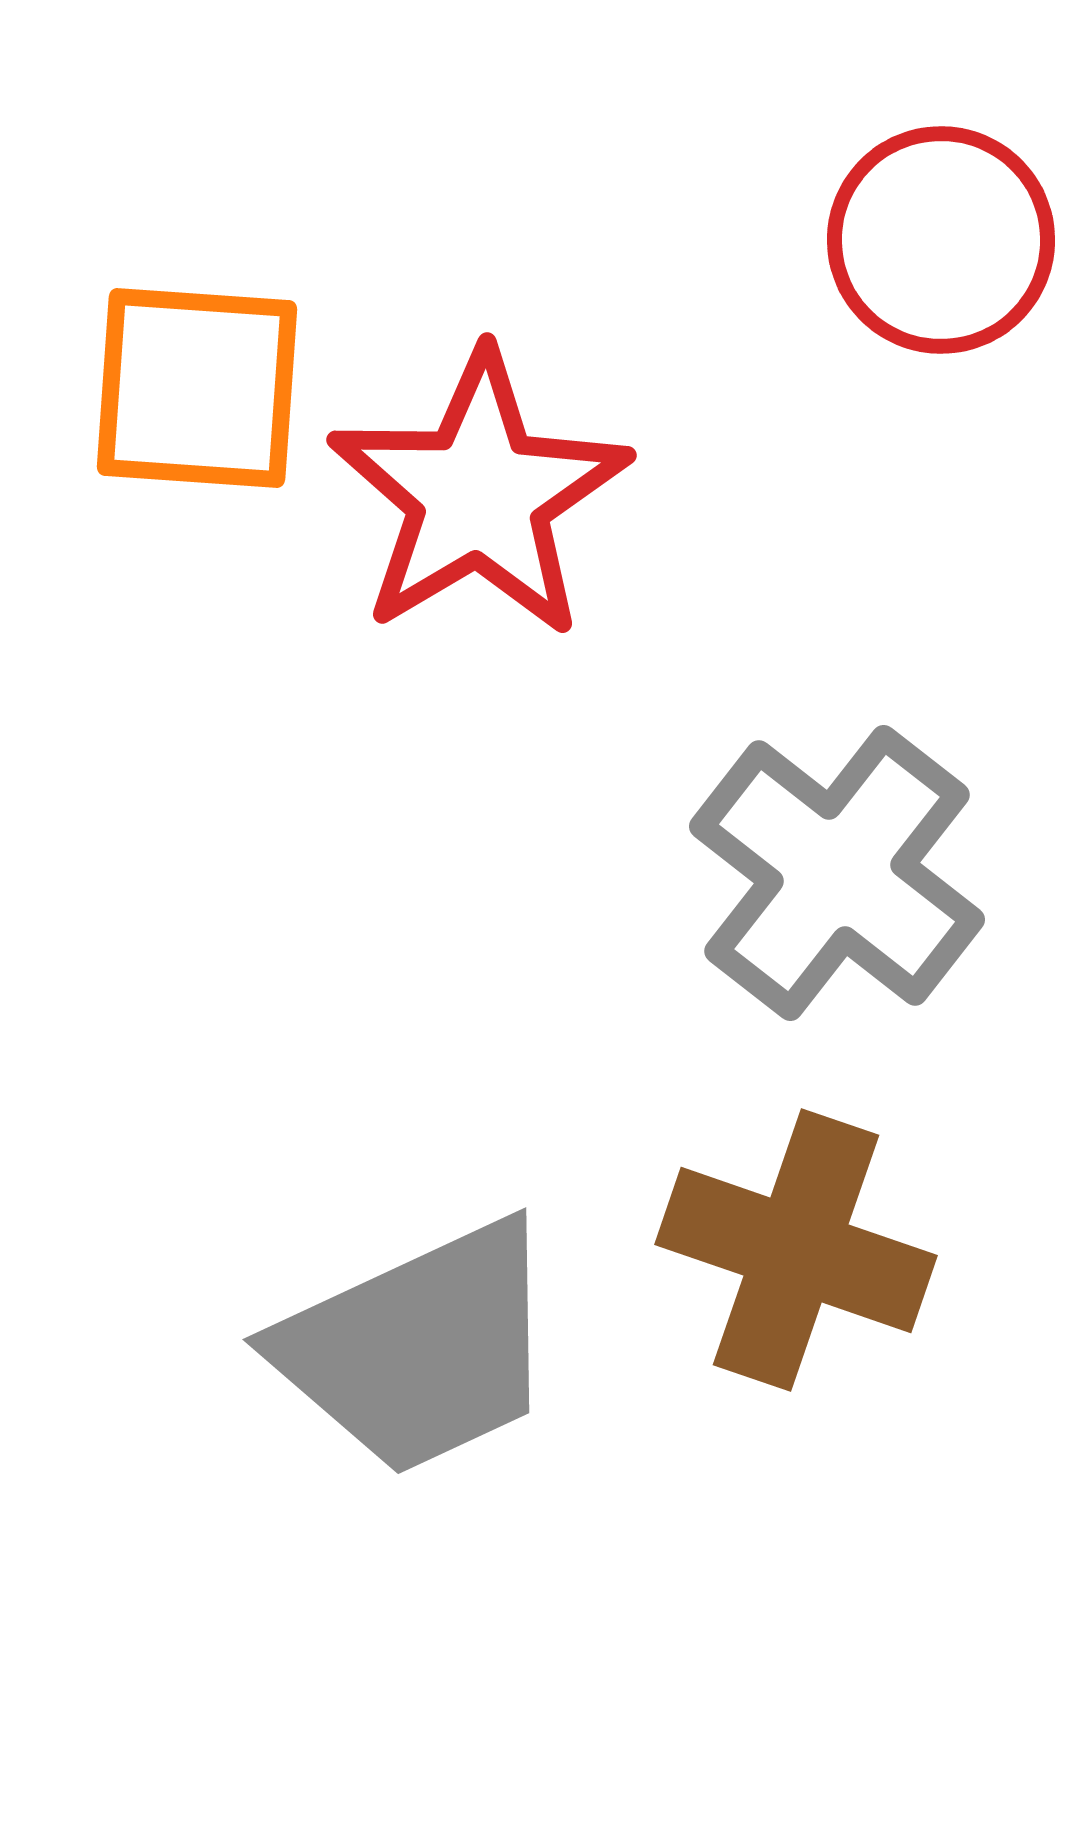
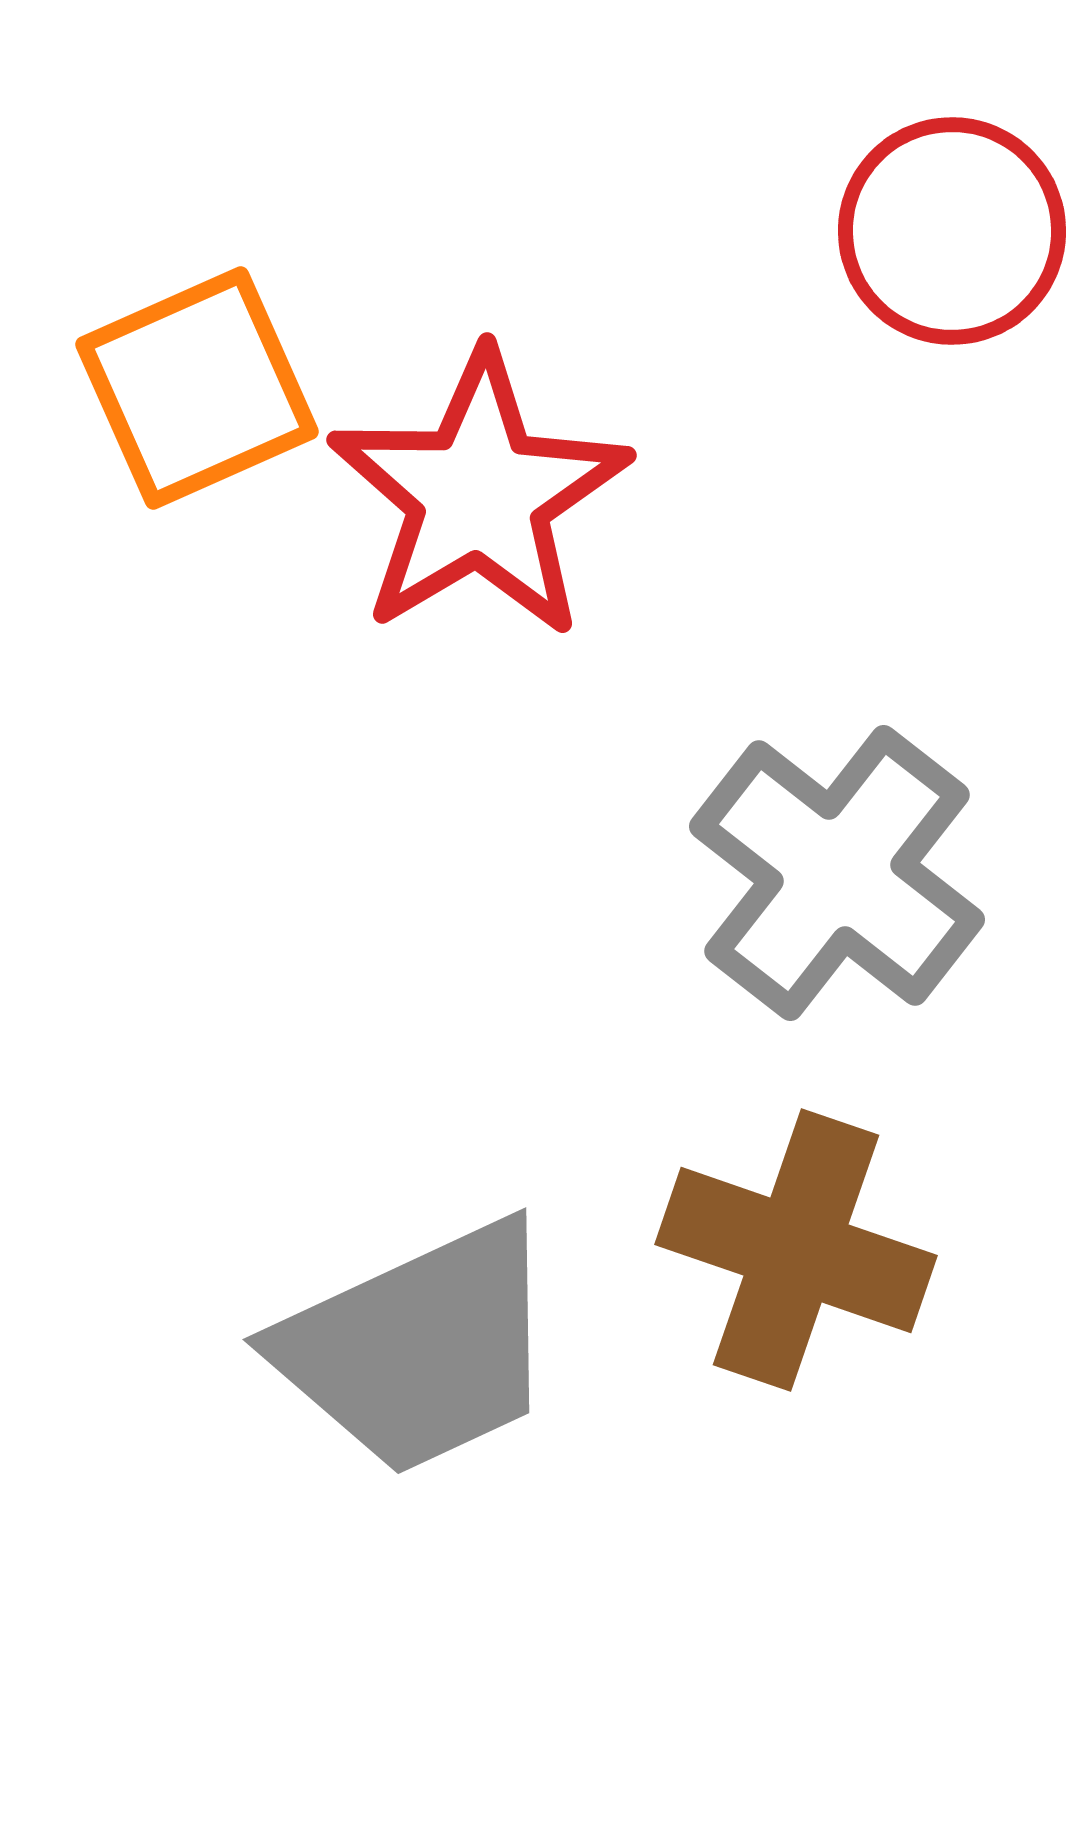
red circle: moved 11 px right, 9 px up
orange square: rotated 28 degrees counterclockwise
